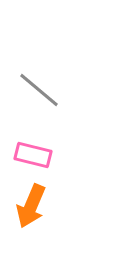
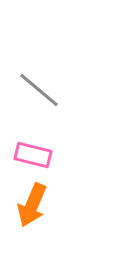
orange arrow: moved 1 px right, 1 px up
